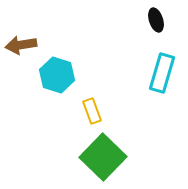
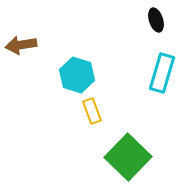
cyan hexagon: moved 20 px right
green square: moved 25 px right
